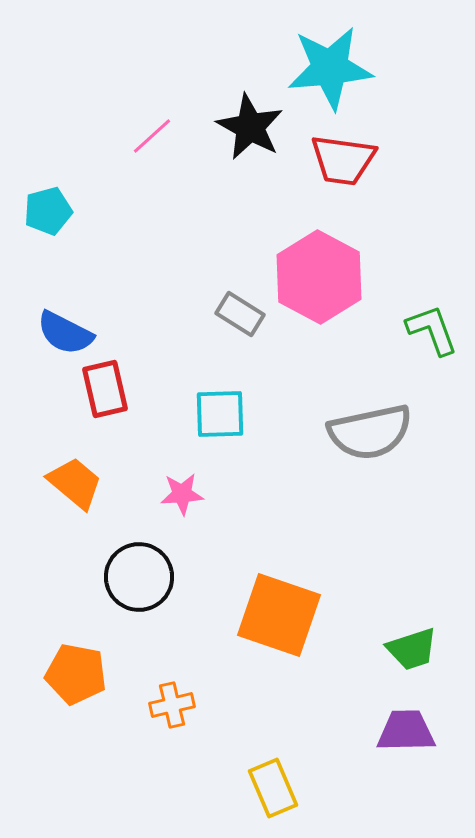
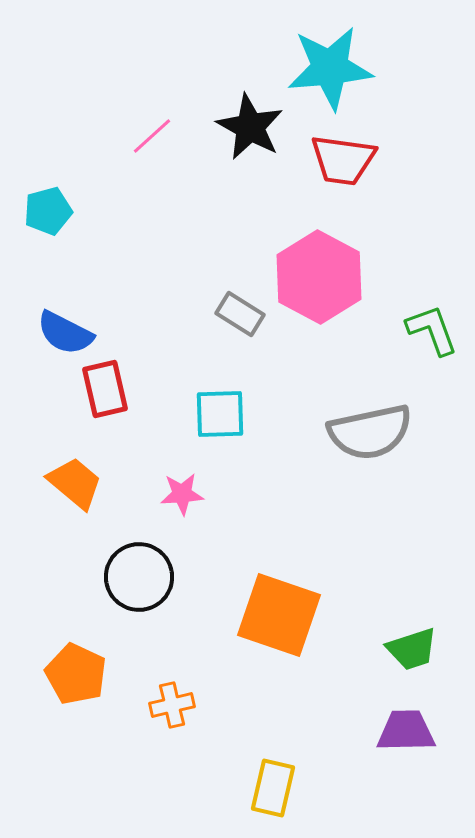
orange pentagon: rotated 14 degrees clockwise
yellow rectangle: rotated 36 degrees clockwise
